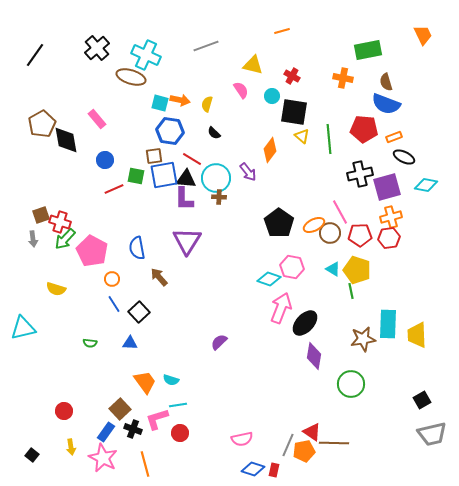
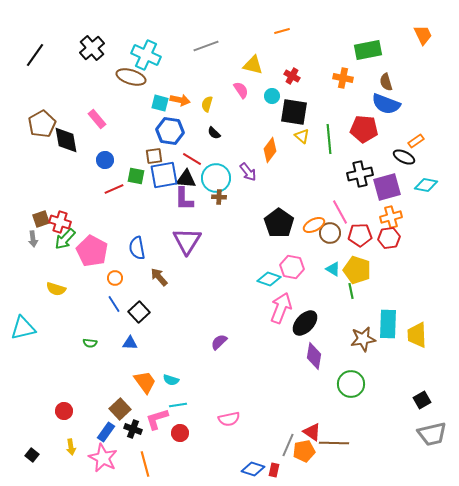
black cross at (97, 48): moved 5 px left
orange rectangle at (394, 137): moved 22 px right, 4 px down; rotated 14 degrees counterclockwise
brown square at (41, 215): moved 4 px down
orange circle at (112, 279): moved 3 px right, 1 px up
pink semicircle at (242, 439): moved 13 px left, 20 px up
